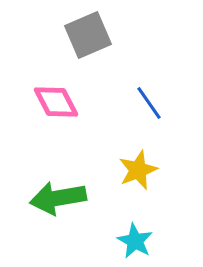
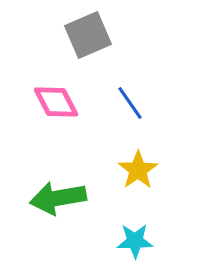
blue line: moved 19 px left
yellow star: rotated 12 degrees counterclockwise
cyan star: rotated 30 degrees counterclockwise
